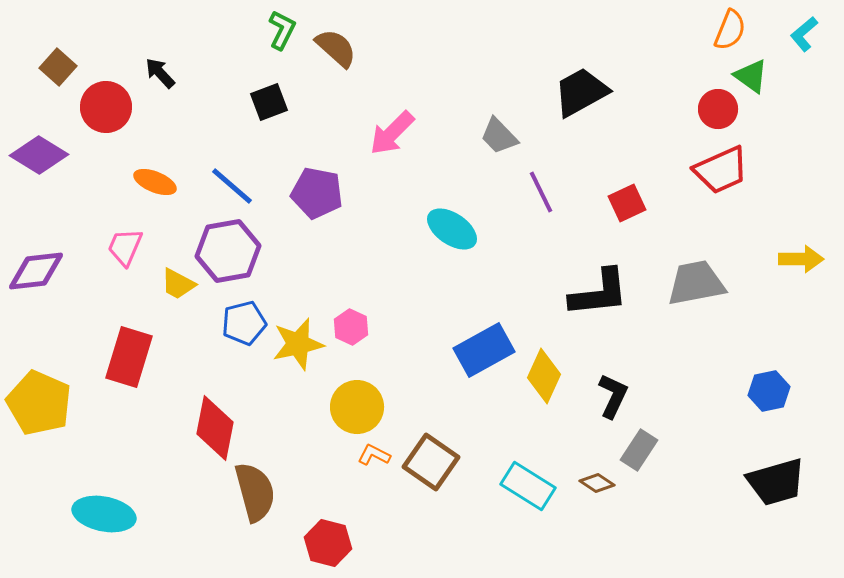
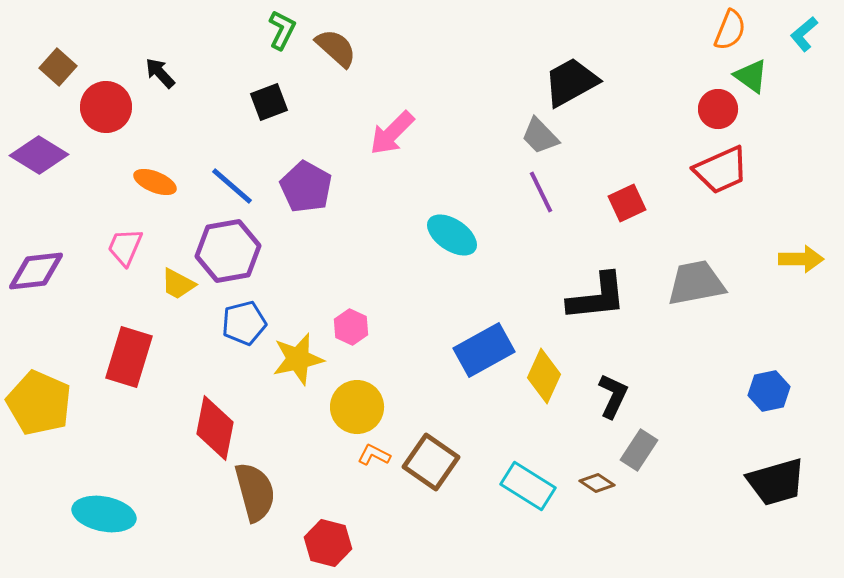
black trapezoid at (581, 92): moved 10 px left, 10 px up
gray trapezoid at (499, 136): moved 41 px right
purple pentagon at (317, 193): moved 11 px left, 6 px up; rotated 18 degrees clockwise
cyan ellipse at (452, 229): moved 6 px down
black L-shape at (599, 293): moved 2 px left, 4 px down
yellow star at (298, 344): moved 15 px down
